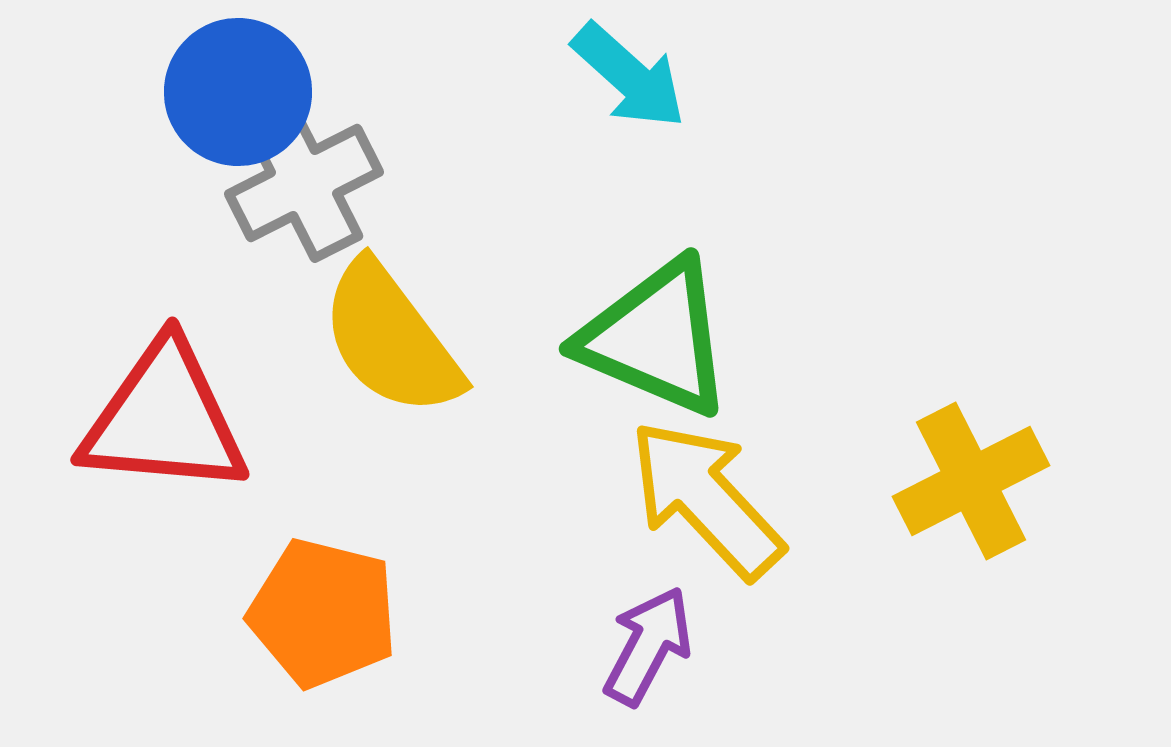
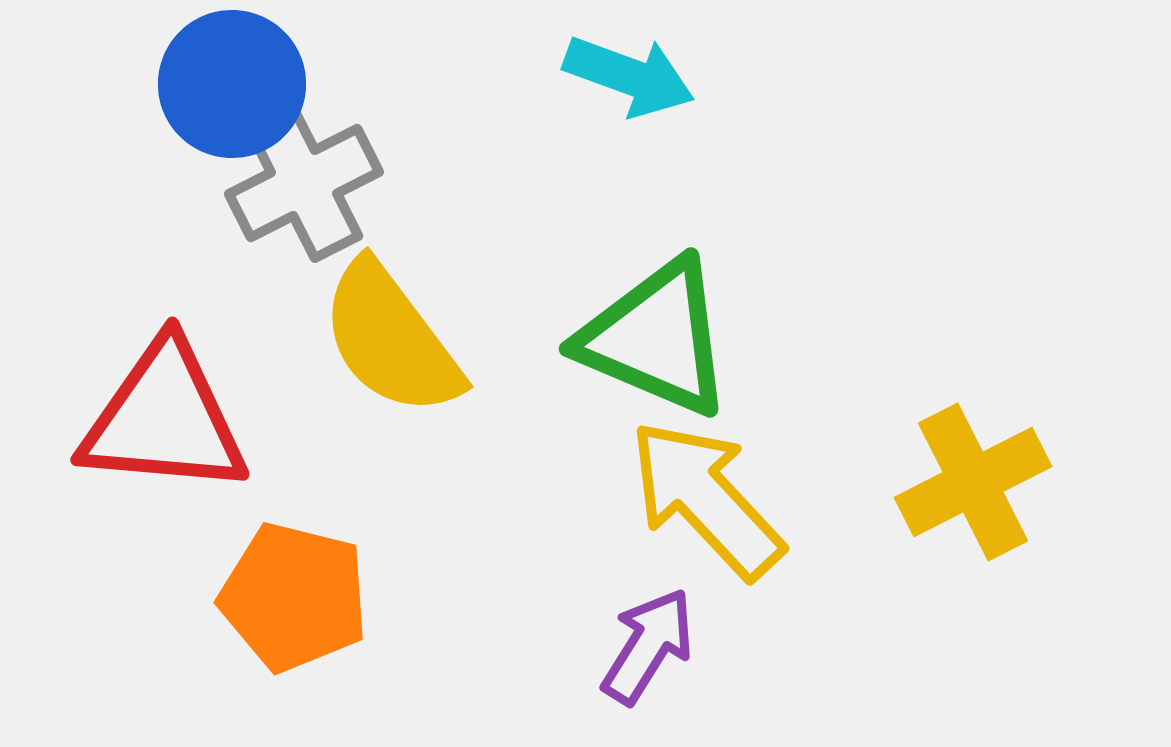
cyan arrow: rotated 22 degrees counterclockwise
blue circle: moved 6 px left, 8 px up
yellow cross: moved 2 px right, 1 px down
orange pentagon: moved 29 px left, 16 px up
purple arrow: rotated 4 degrees clockwise
